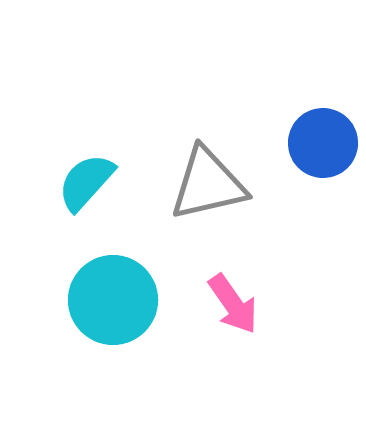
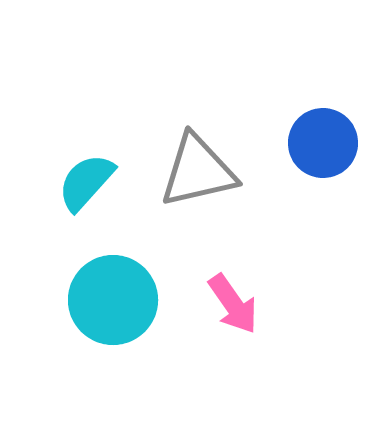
gray triangle: moved 10 px left, 13 px up
